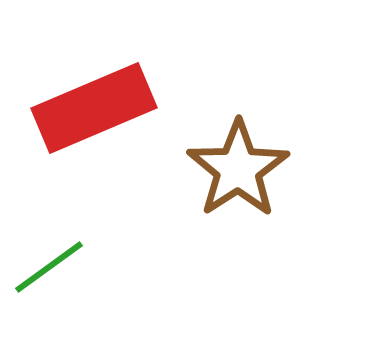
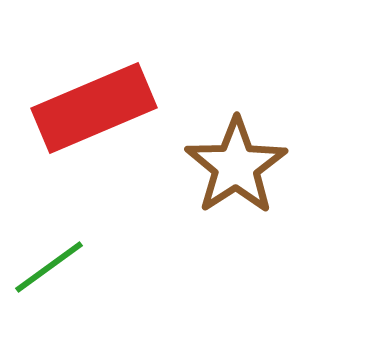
brown star: moved 2 px left, 3 px up
